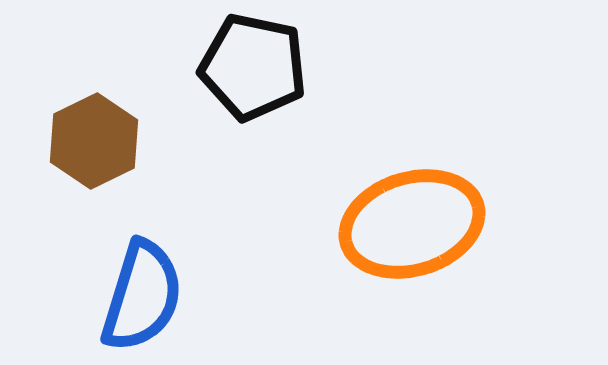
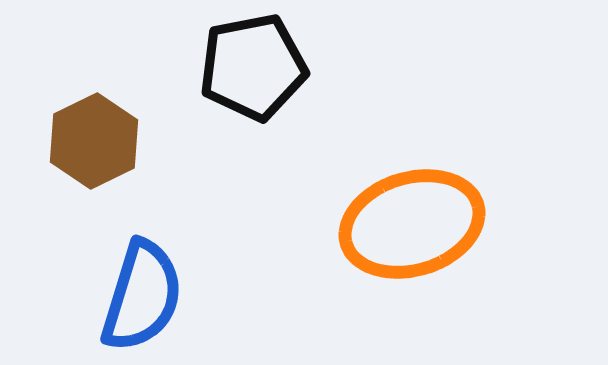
black pentagon: rotated 23 degrees counterclockwise
